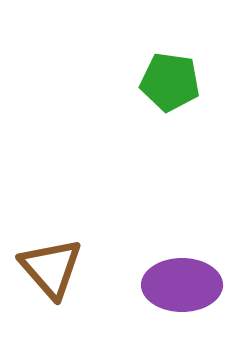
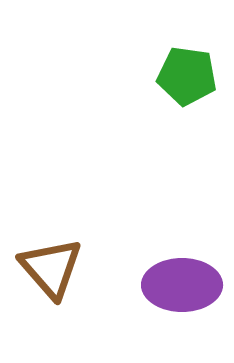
green pentagon: moved 17 px right, 6 px up
